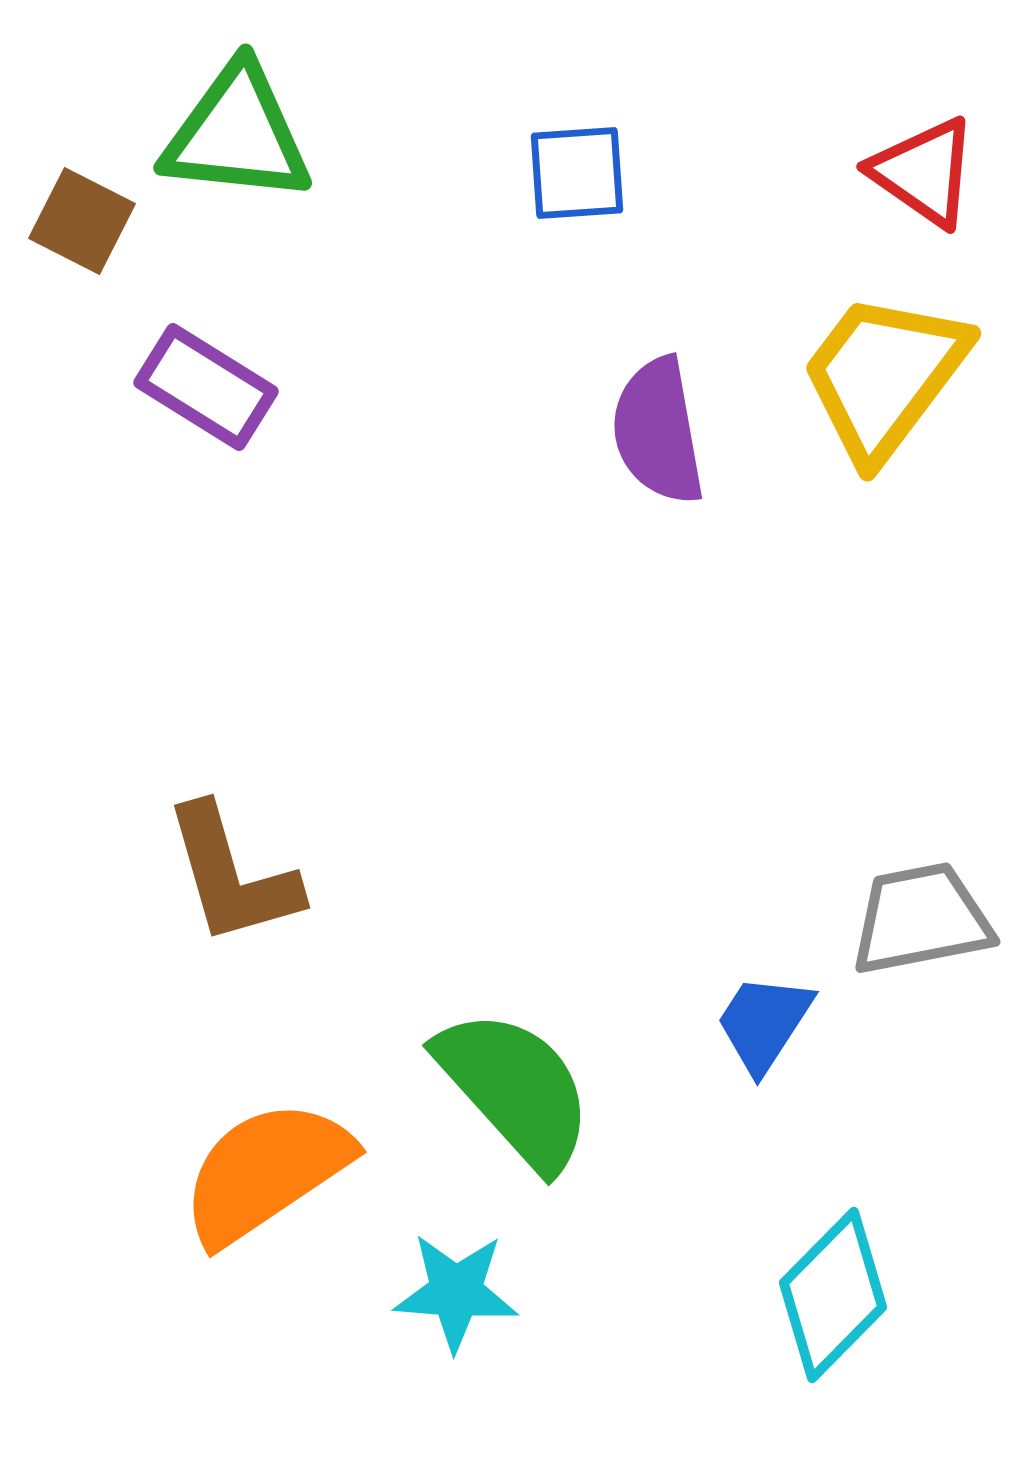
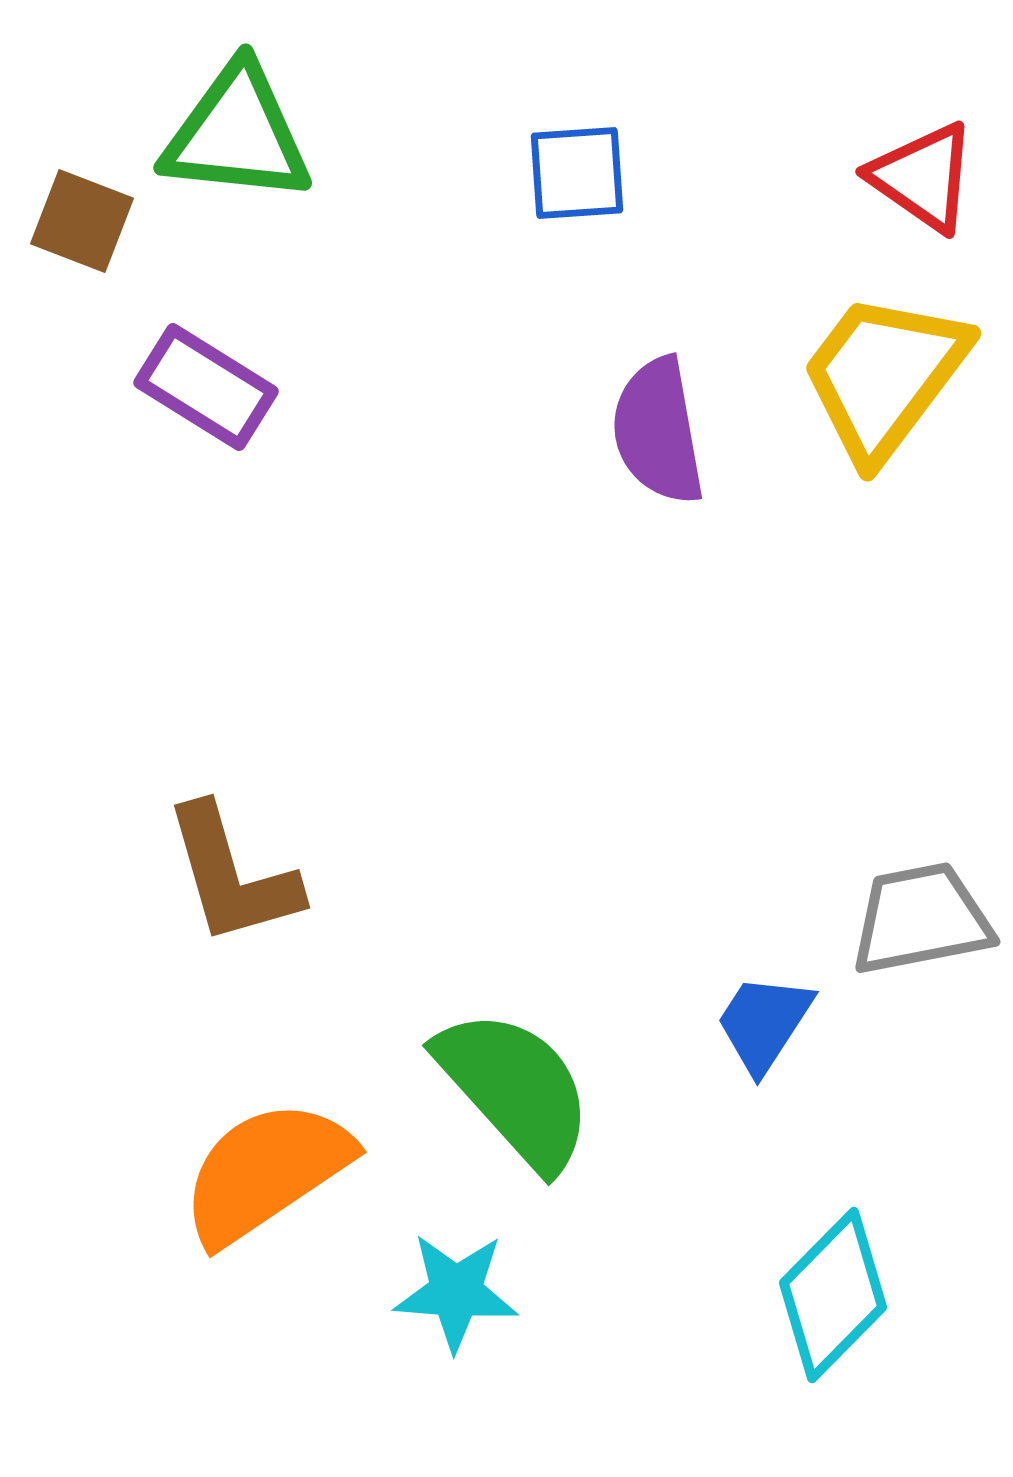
red triangle: moved 1 px left, 5 px down
brown square: rotated 6 degrees counterclockwise
